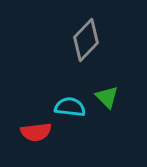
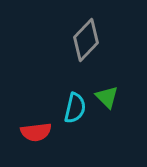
cyan semicircle: moved 5 px right, 1 px down; rotated 96 degrees clockwise
